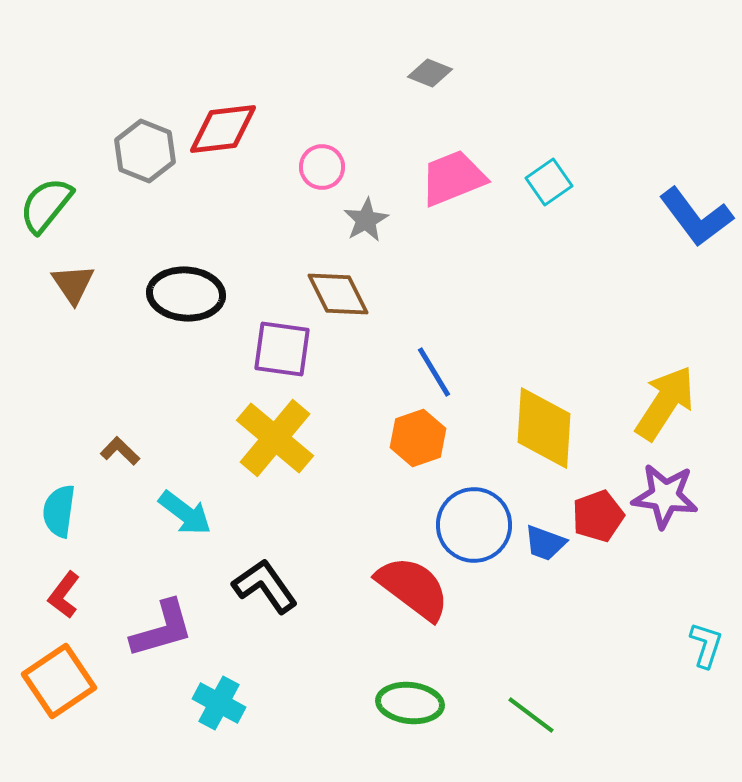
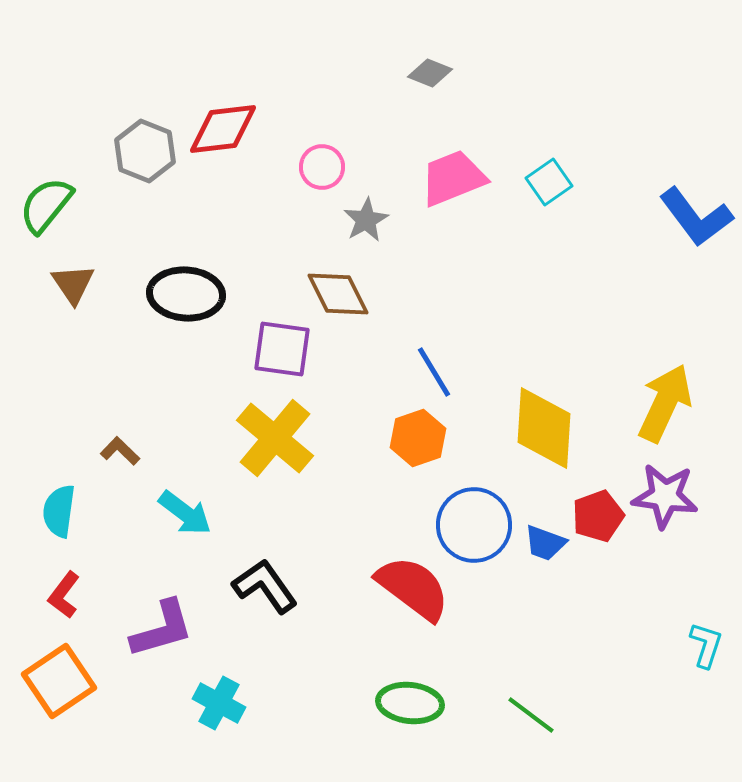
yellow arrow: rotated 8 degrees counterclockwise
